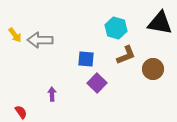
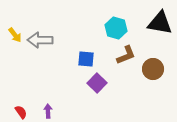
purple arrow: moved 4 px left, 17 px down
